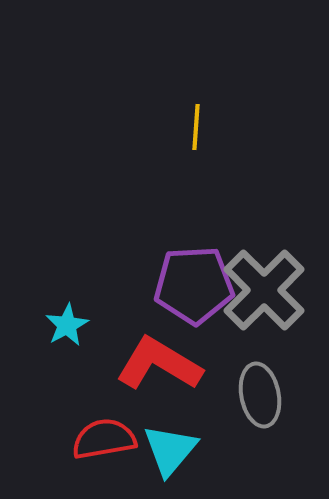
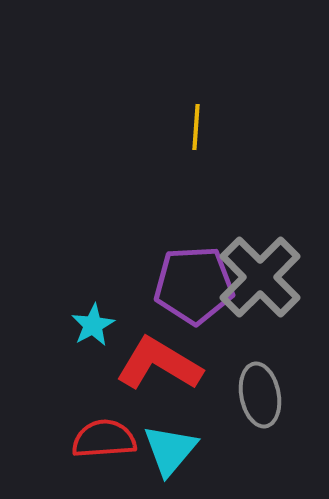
gray cross: moved 4 px left, 13 px up
cyan star: moved 26 px right
red semicircle: rotated 6 degrees clockwise
